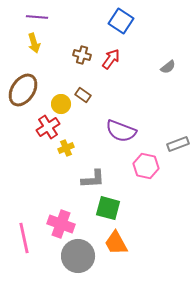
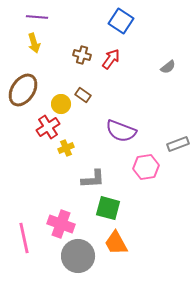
pink hexagon: moved 1 px down; rotated 20 degrees counterclockwise
